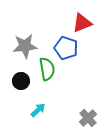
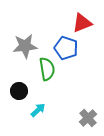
black circle: moved 2 px left, 10 px down
